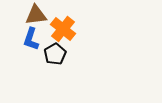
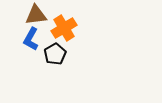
orange cross: moved 1 px right, 1 px up; rotated 20 degrees clockwise
blue L-shape: rotated 10 degrees clockwise
